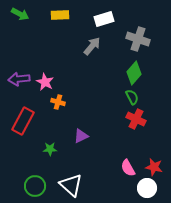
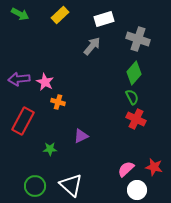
yellow rectangle: rotated 42 degrees counterclockwise
pink semicircle: moved 2 px left, 1 px down; rotated 78 degrees clockwise
white circle: moved 10 px left, 2 px down
